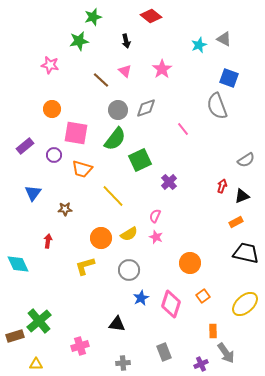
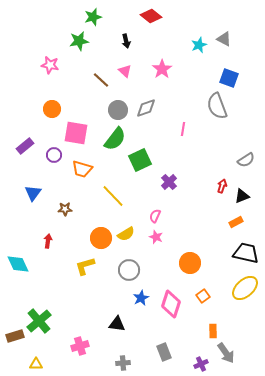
pink line at (183, 129): rotated 48 degrees clockwise
yellow semicircle at (129, 234): moved 3 px left
yellow ellipse at (245, 304): moved 16 px up
